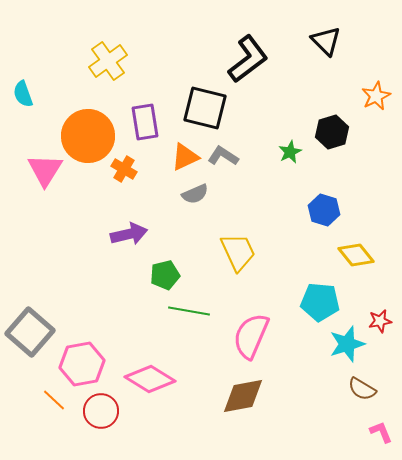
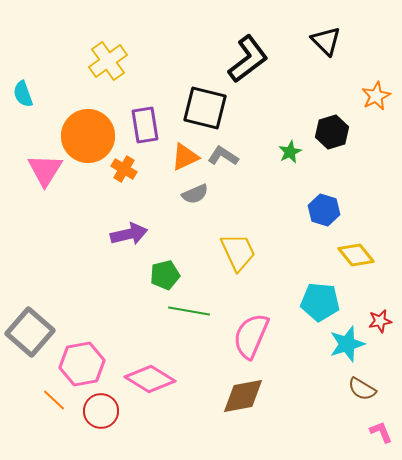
purple rectangle: moved 3 px down
